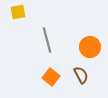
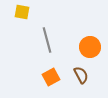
yellow square: moved 4 px right; rotated 21 degrees clockwise
orange square: rotated 24 degrees clockwise
